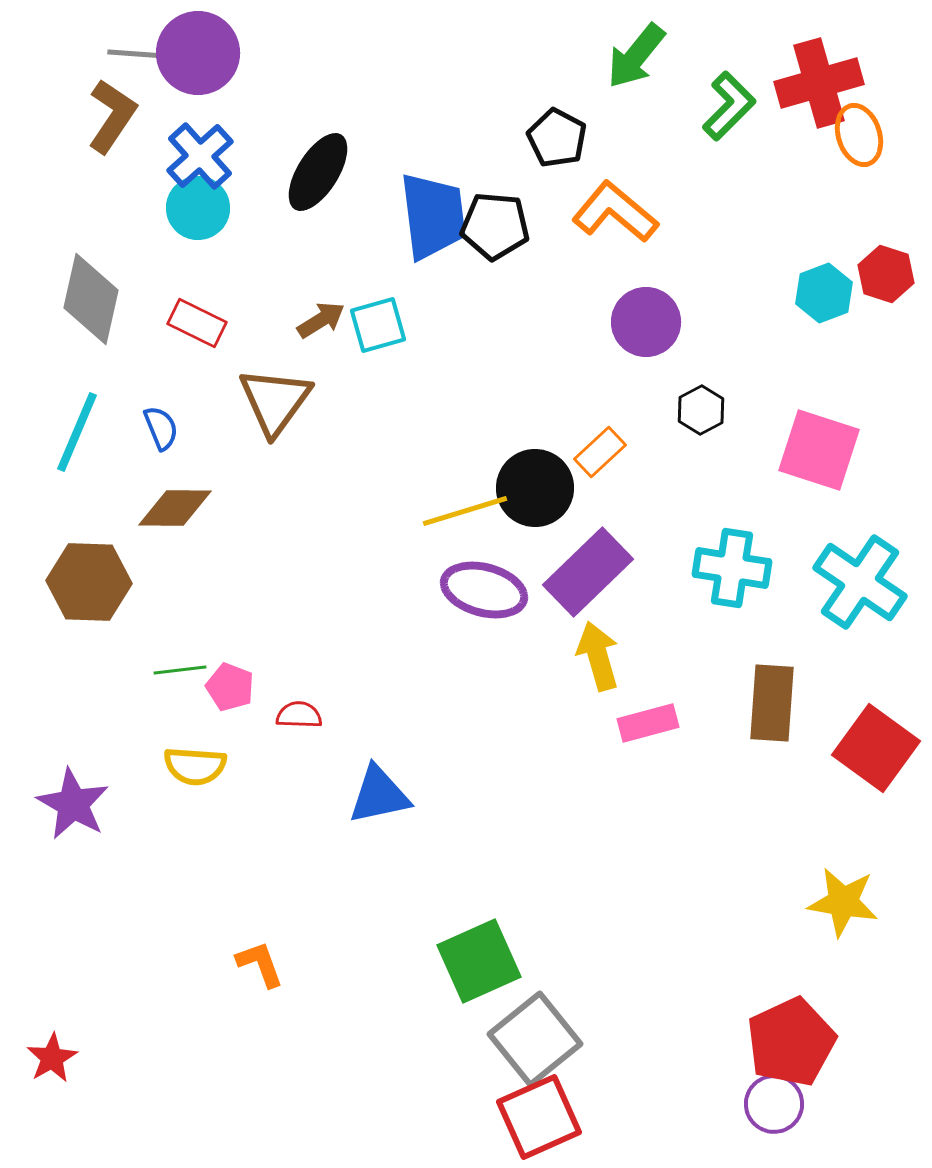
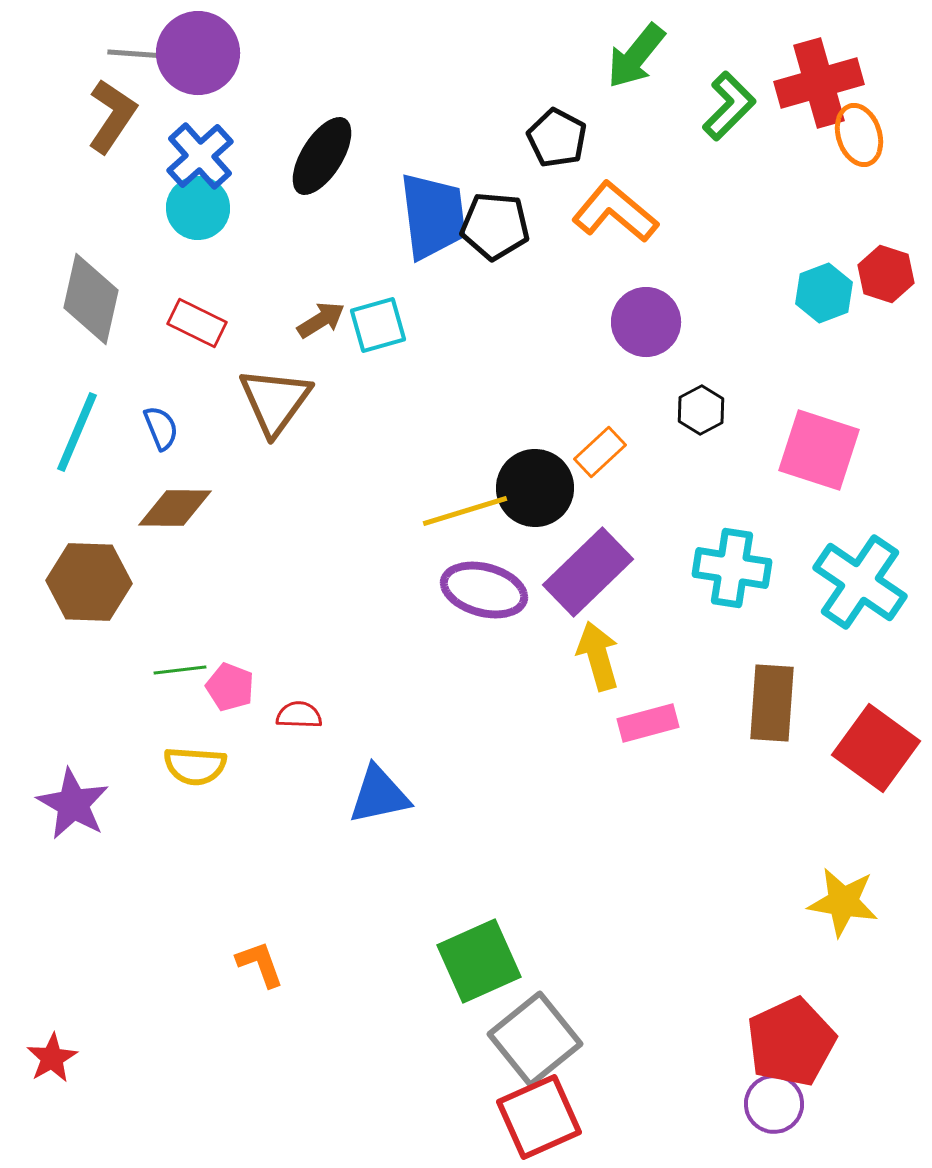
black ellipse at (318, 172): moved 4 px right, 16 px up
